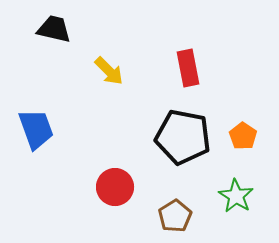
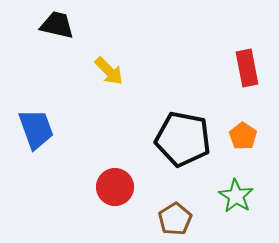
black trapezoid: moved 3 px right, 4 px up
red rectangle: moved 59 px right
black pentagon: moved 2 px down
brown pentagon: moved 3 px down
